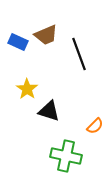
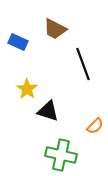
brown trapezoid: moved 9 px right, 6 px up; rotated 50 degrees clockwise
black line: moved 4 px right, 10 px down
black triangle: moved 1 px left
green cross: moved 5 px left, 1 px up
